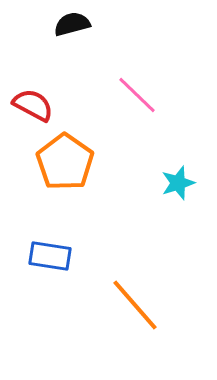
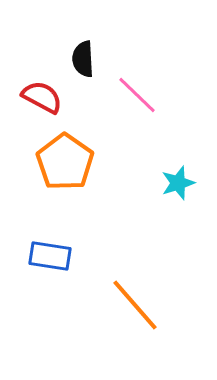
black semicircle: moved 11 px right, 35 px down; rotated 78 degrees counterclockwise
red semicircle: moved 9 px right, 8 px up
